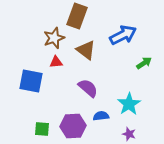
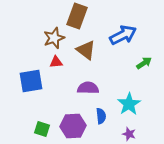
blue square: rotated 20 degrees counterclockwise
purple semicircle: rotated 40 degrees counterclockwise
blue semicircle: rotated 91 degrees clockwise
green square: rotated 14 degrees clockwise
